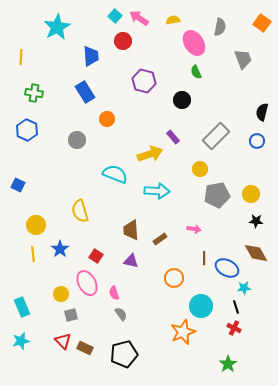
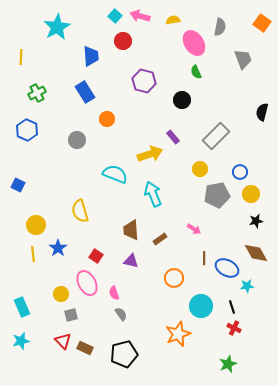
pink arrow at (139, 18): moved 1 px right, 2 px up; rotated 18 degrees counterclockwise
green cross at (34, 93): moved 3 px right; rotated 36 degrees counterclockwise
blue circle at (257, 141): moved 17 px left, 31 px down
cyan arrow at (157, 191): moved 4 px left, 3 px down; rotated 115 degrees counterclockwise
black star at (256, 221): rotated 16 degrees counterclockwise
pink arrow at (194, 229): rotated 24 degrees clockwise
blue star at (60, 249): moved 2 px left, 1 px up
cyan star at (244, 288): moved 3 px right, 2 px up
black line at (236, 307): moved 4 px left
orange star at (183, 332): moved 5 px left, 2 px down
green star at (228, 364): rotated 12 degrees clockwise
